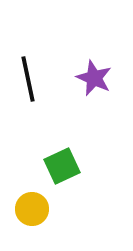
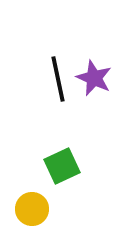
black line: moved 30 px right
